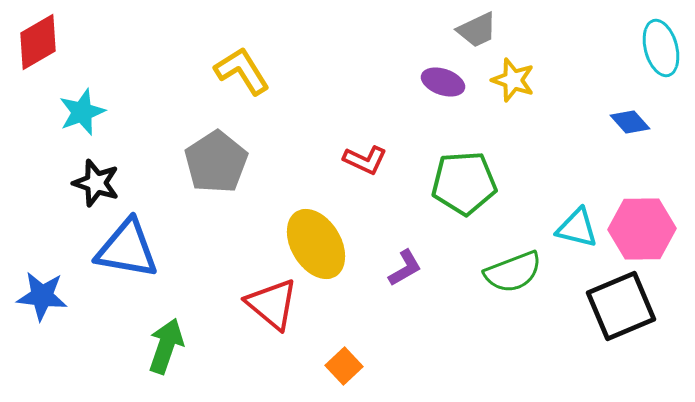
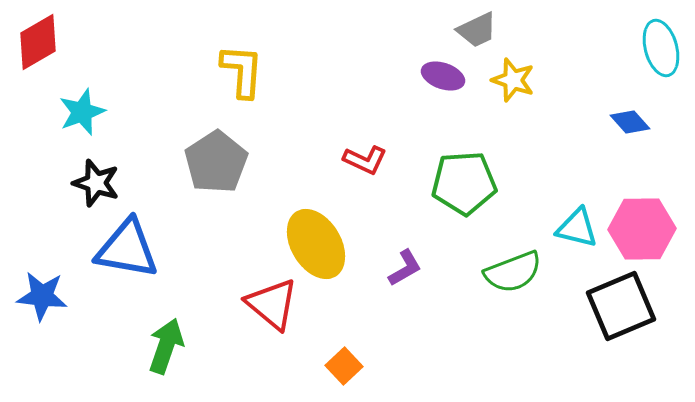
yellow L-shape: rotated 36 degrees clockwise
purple ellipse: moved 6 px up
